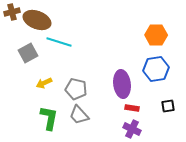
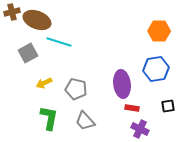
orange hexagon: moved 3 px right, 4 px up
gray trapezoid: moved 6 px right, 6 px down
purple cross: moved 8 px right
